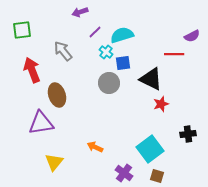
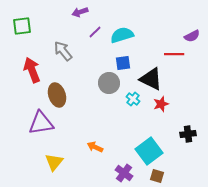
green square: moved 4 px up
cyan cross: moved 27 px right, 47 px down
cyan square: moved 1 px left, 2 px down
